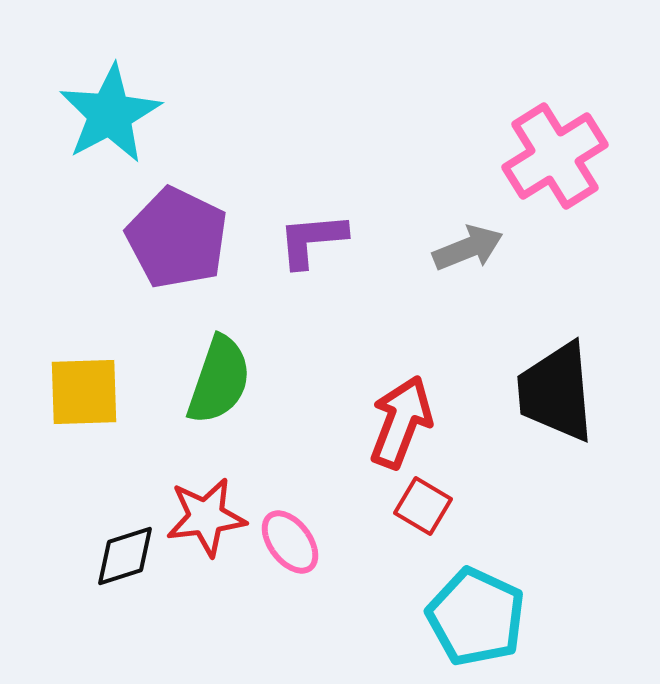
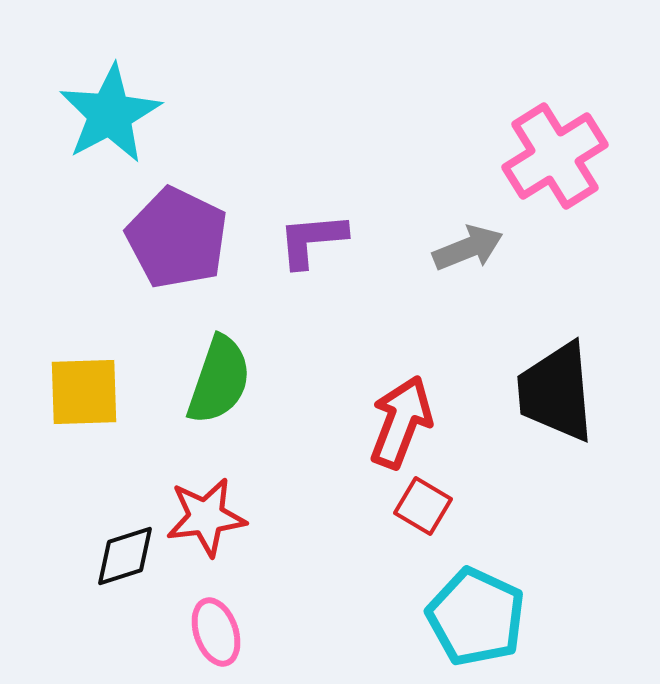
pink ellipse: moved 74 px left, 90 px down; rotated 18 degrees clockwise
